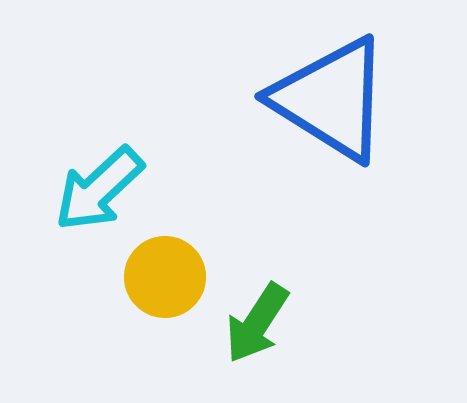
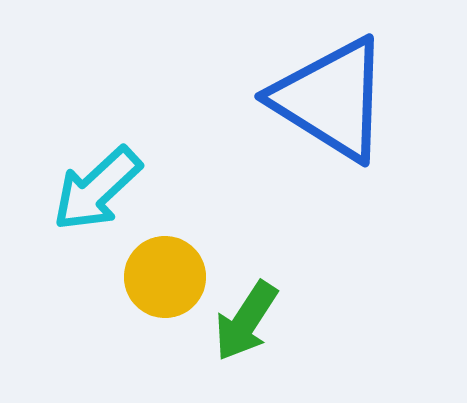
cyan arrow: moved 2 px left
green arrow: moved 11 px left, 2 px up
